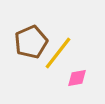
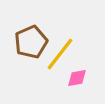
yellow line: moved 2 px right, 1 px down
